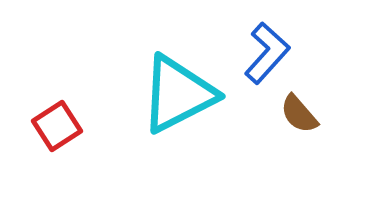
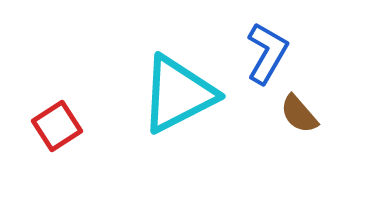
blue L-shape: rotated 12 degrees counterclockwise
